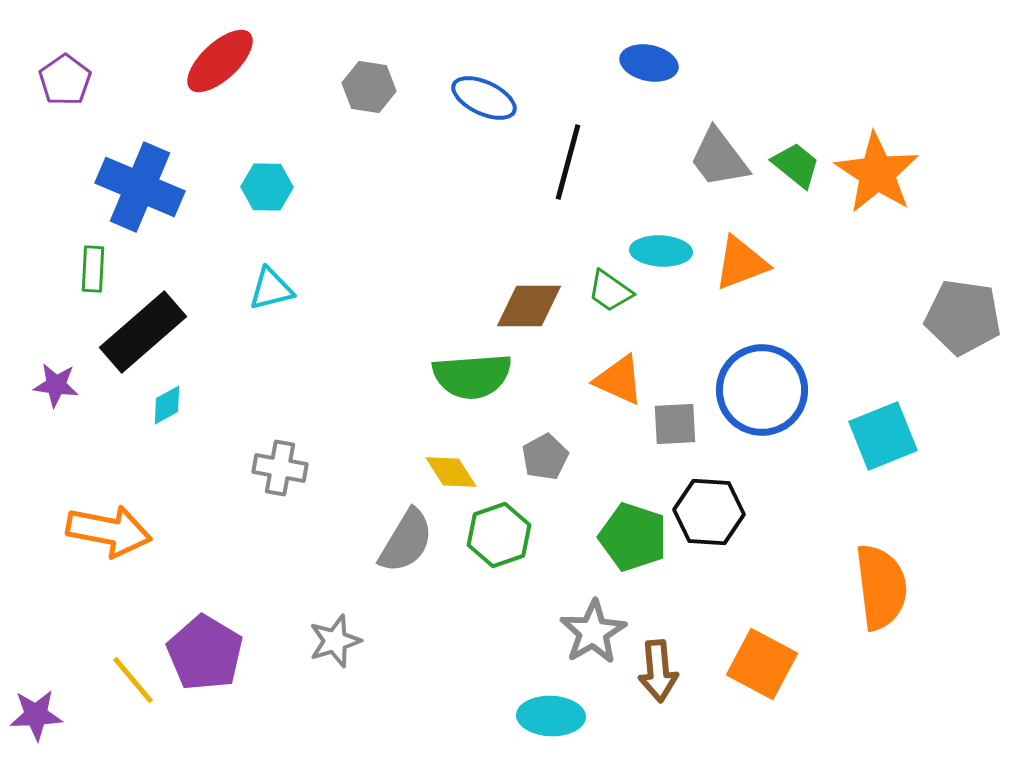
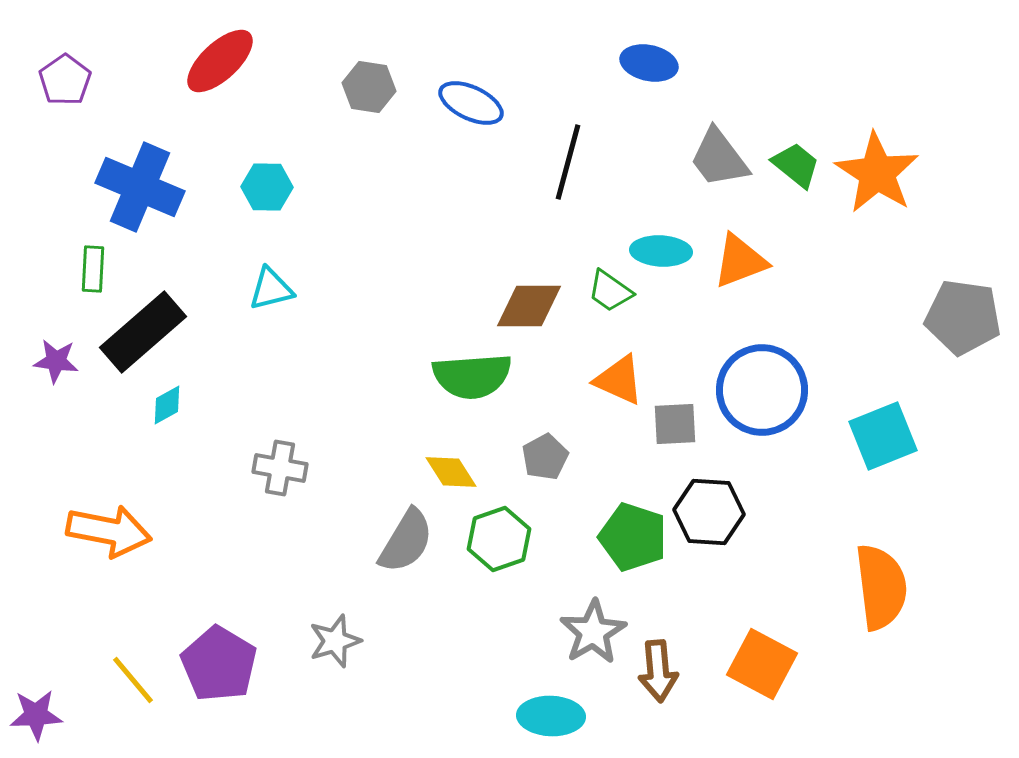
blue ellipse at (484, 98): moved 13 px left, 5 px down
orange triangle at (741, 263): moved 1 px left, 2 px up
purple star at (56, 385): moved 24 px up
green hexagon at (499, 535): moved 4 px down
purple pentagon at (205, 653): moved 14 px right, 11 px down
